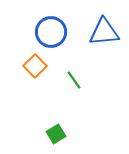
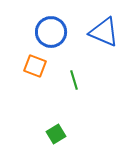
blue triangle: rotated 28 degrees clockwise
orange square: rotated 25 degrees counterclockwise
green line: rotated 18 degrees clockwise
